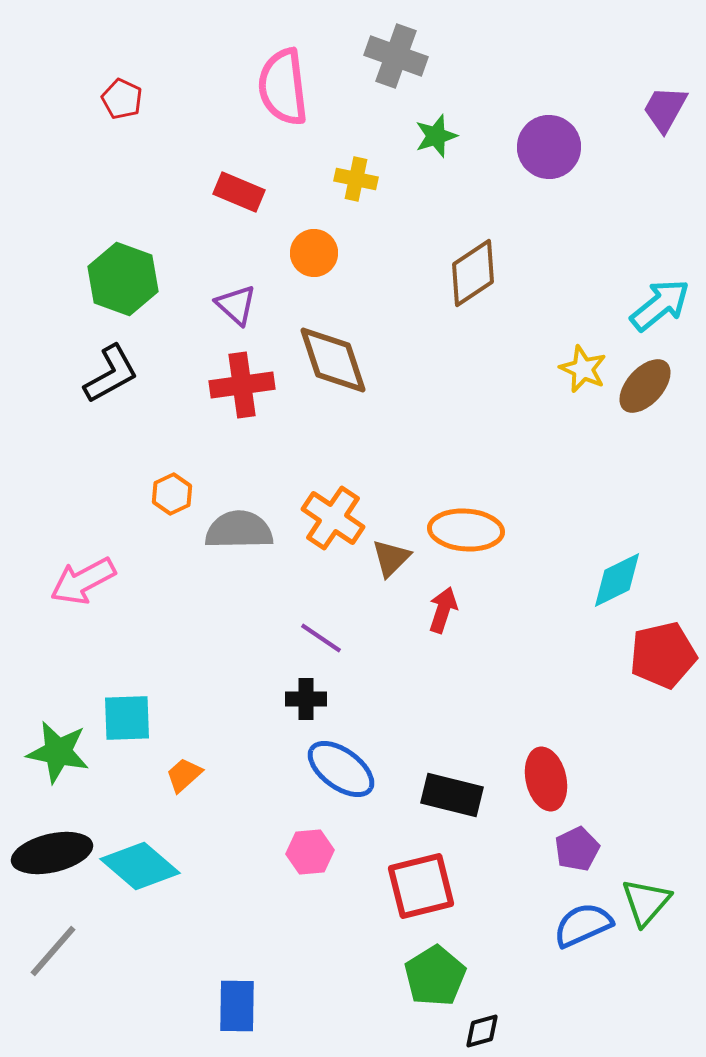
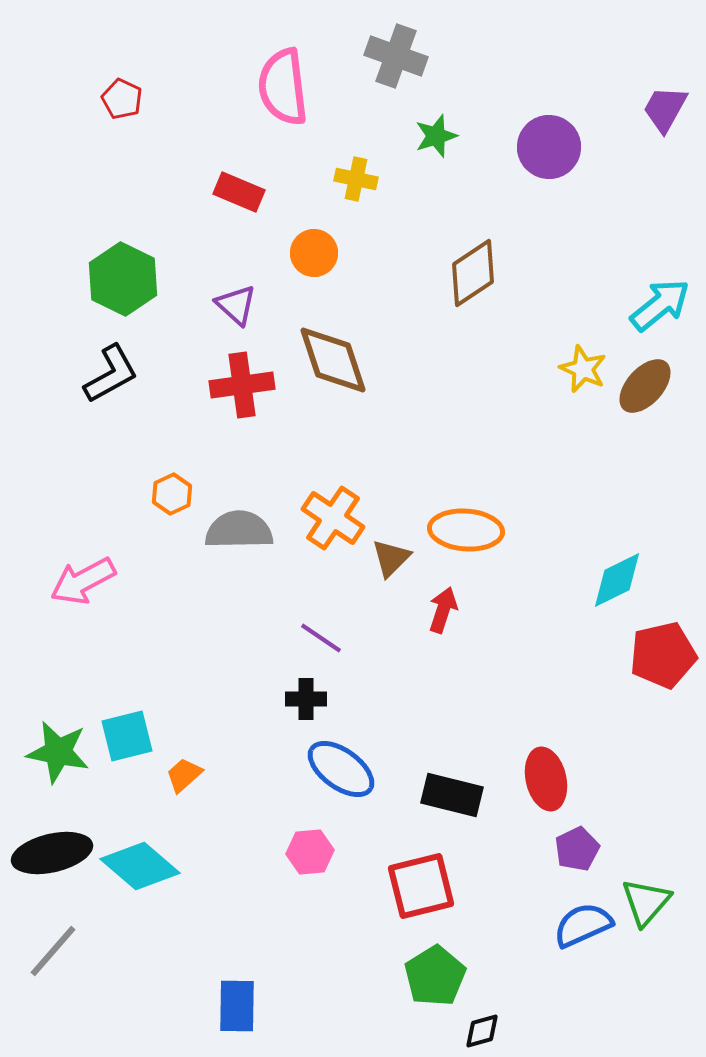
green hexagon at (123, 279): rotated 6 degrees clockwise
cyan square at (127, 718): moved 18 px down; rotated 12 degrees counterclockwise
